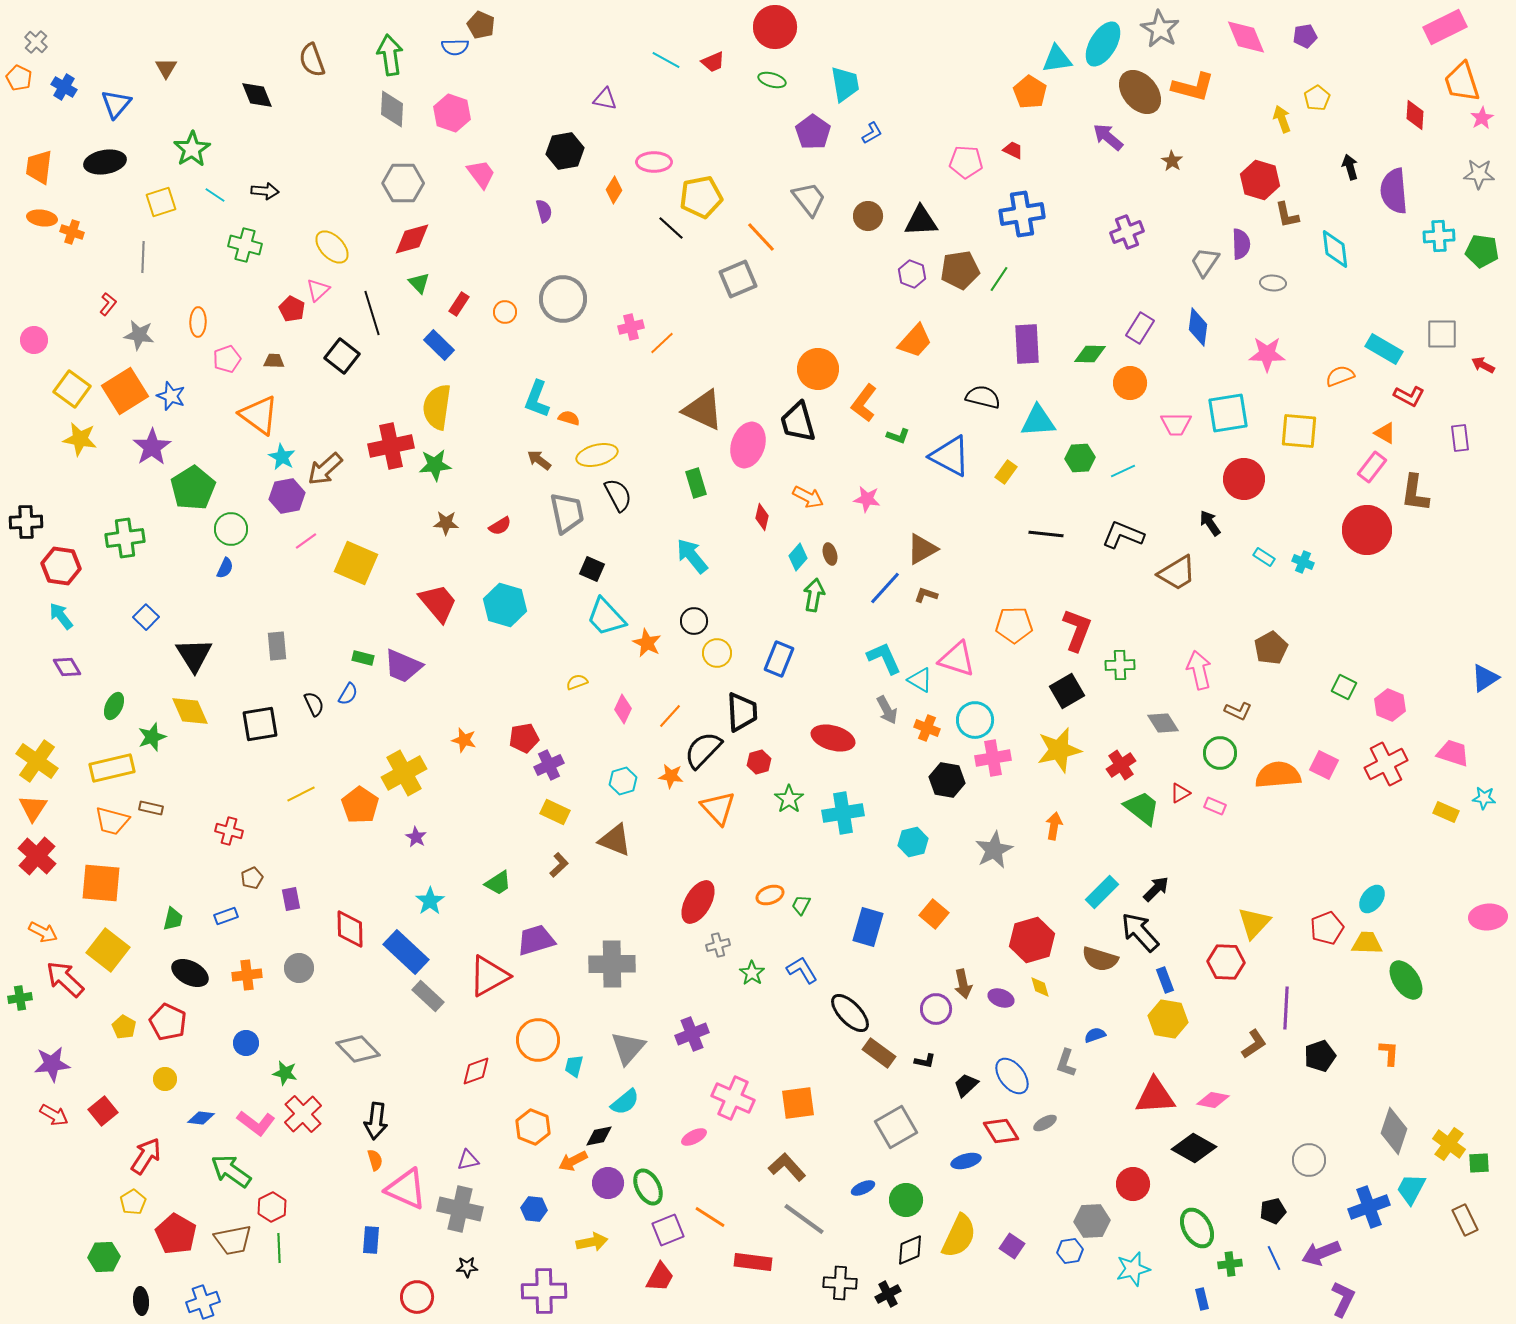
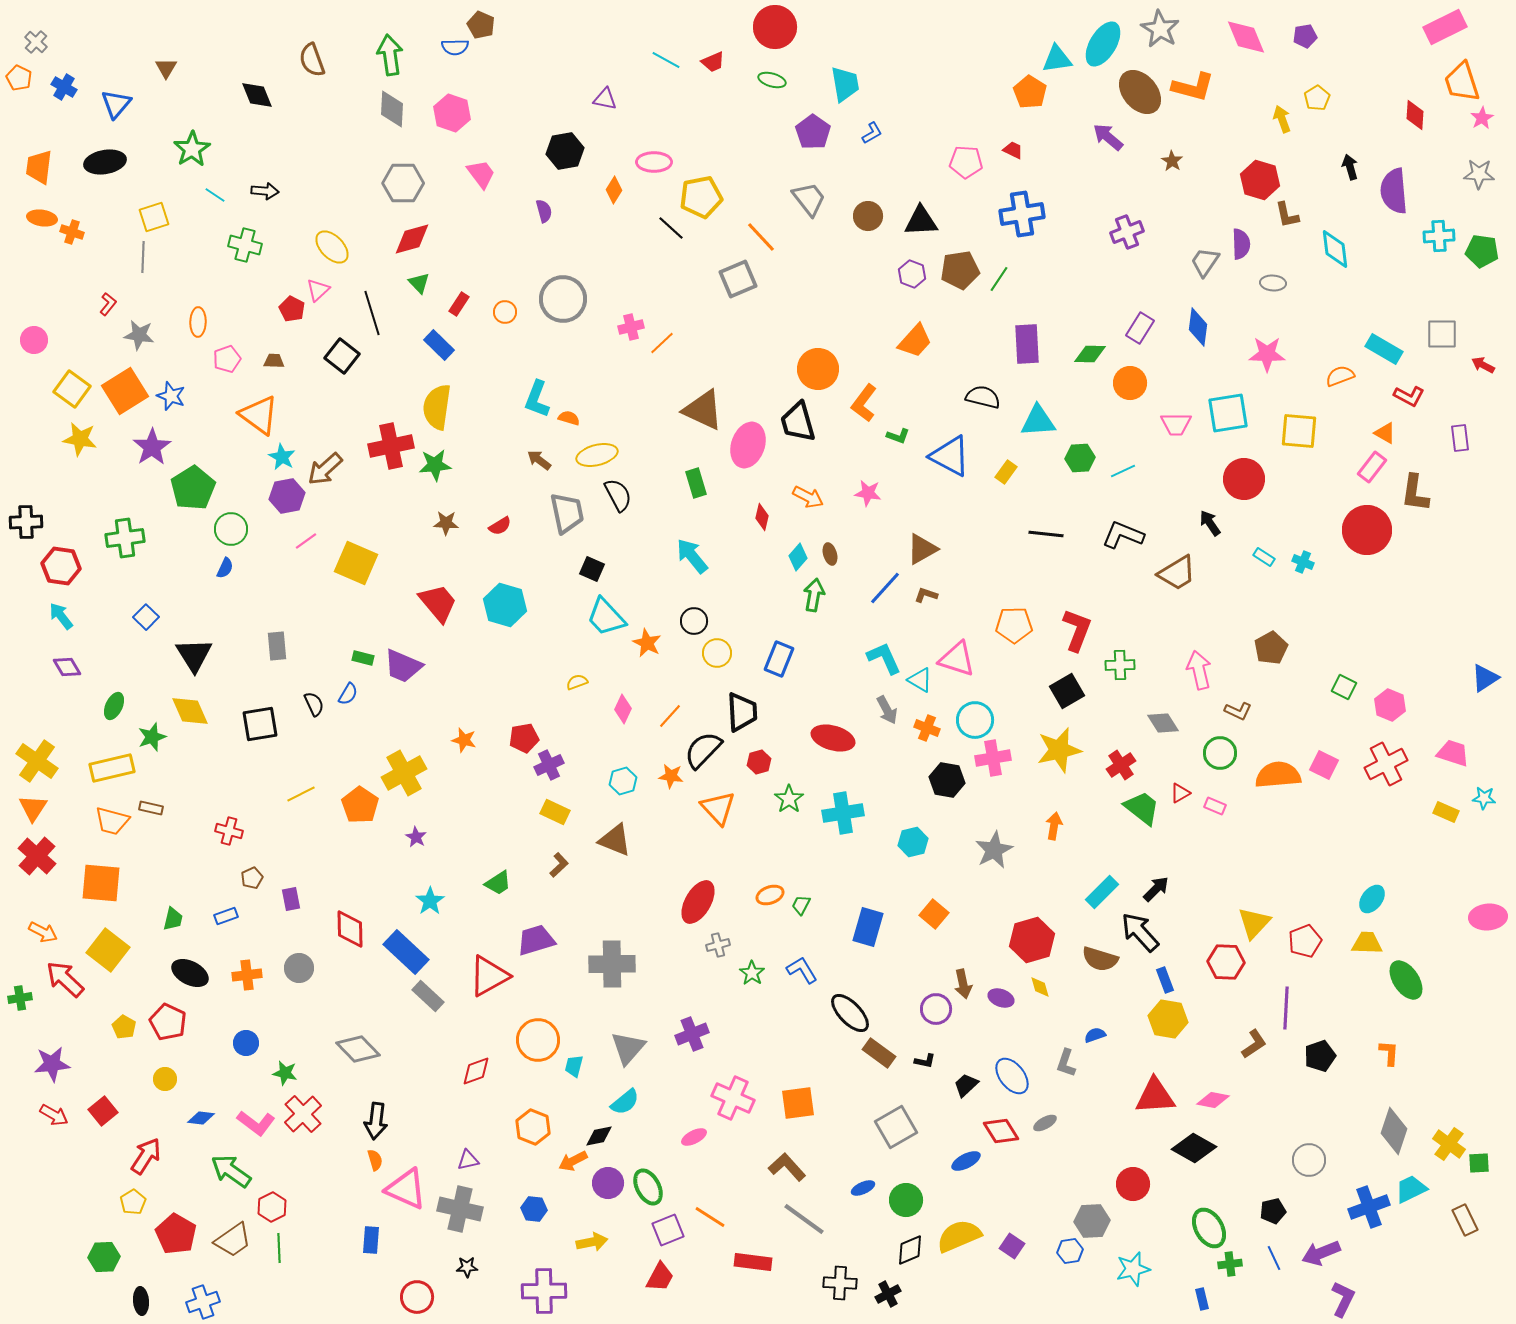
yellow square at (161, 202): moved 7 px left, 15 px down
pink star at (867, 499): moved 1 px right, 6 px up
red pentagon at (1327, 928): moved 22 px left, 13 px down
blue ellipse at (966, 1161): rotated 12 degrees counterclockwise
cyan trapezoid at (1411, 1189): rotated 36 degrees clockwise
green ellipse at (1197, 1228): moved 12 px right
yellow semicircle at (959, 1236): rotated 138 degrees counterclockwise
brown trapezoid at (233, 1240): rotated 24 degrees counterclockwise
